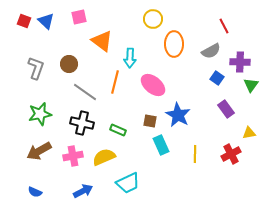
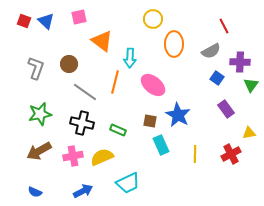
yellow semicircle: moved 2 px left
